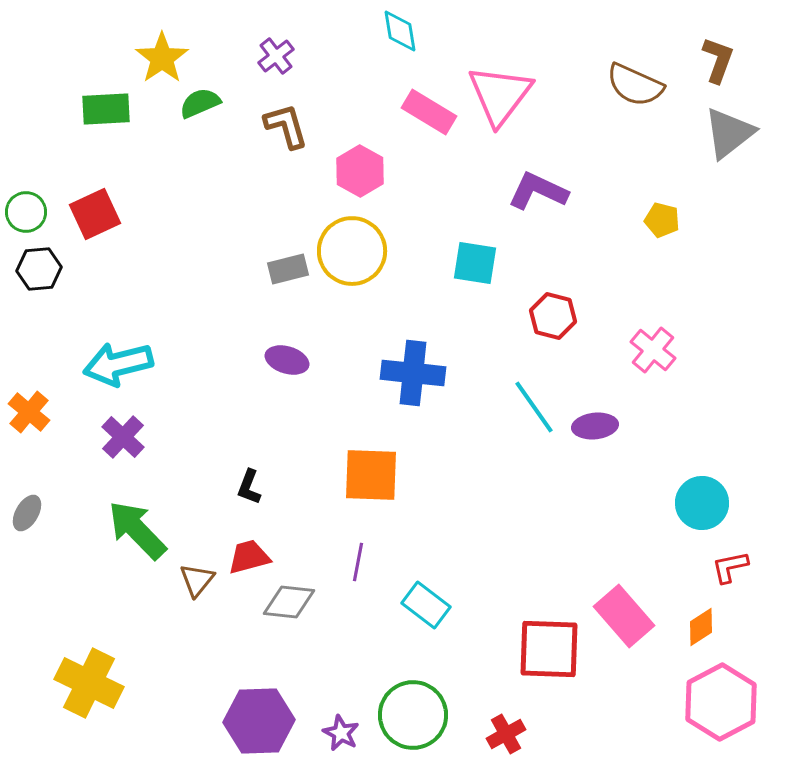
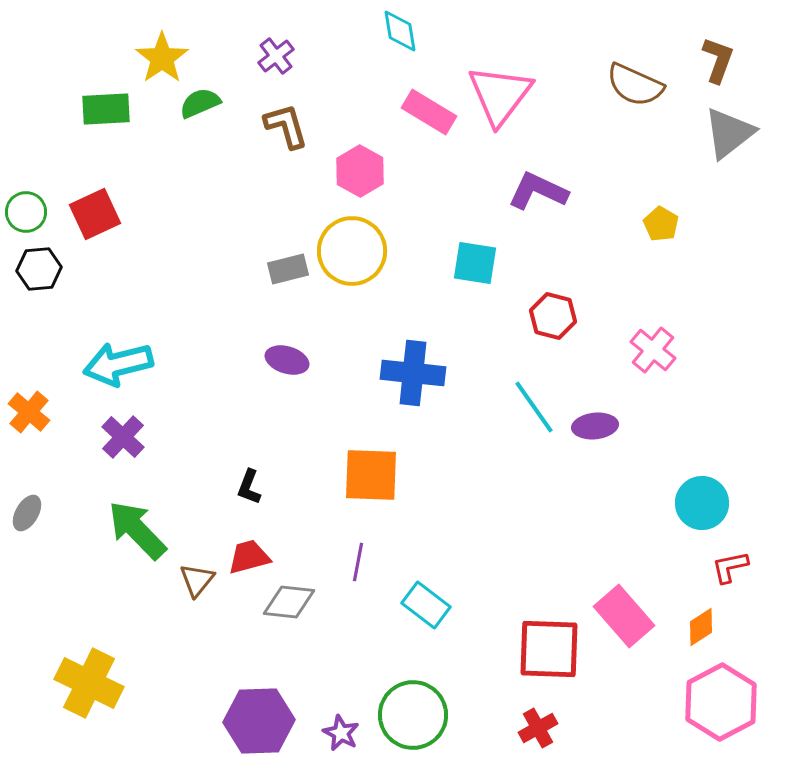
yellow pentagon at (662, 220): moved 1 px left, 4 px down; rotated 16 degrees clockwise
red cross at (506, 734): moved 32 px right, 6 px up
